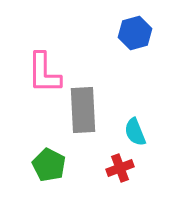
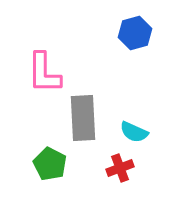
gray rectangle: moved 8 px down
cyan semicircle: moved 1 px left; rotated 44 degrees counterclockwise
green pentagon: moved 1 px right, 1 px up
